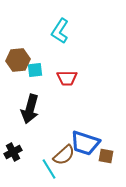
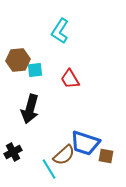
red trapezoid: moved 3 px right, 1 px down; rotated 60 degrees clockwise
